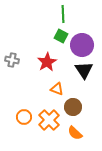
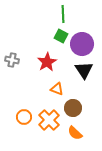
purple circle: moved 1 px up
brown circle: moved 1 px down
